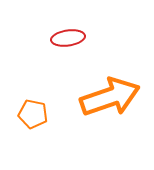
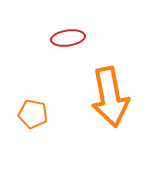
orange arrow: rotated 98 degrees clockwise
